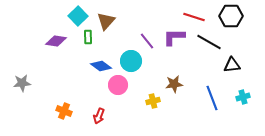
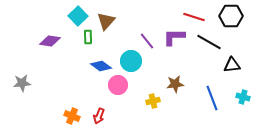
purple diamond: moved 6 px left
brown star: moved 1 px right
cyan cross: rotated 32 degrees clockwise
orange cross: moved 8 px right, 5 px down
